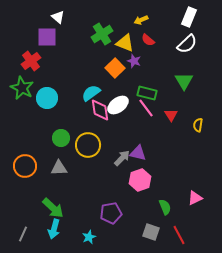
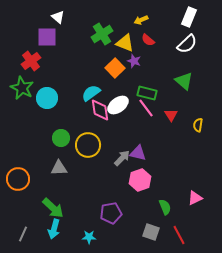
green triangle: rotated 18 degrees counterclockwise
orange circle: moved 7 px left, 13 px down
cyan star: rotated 24 degrees clockwise
